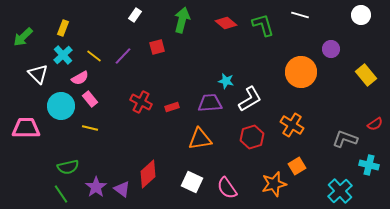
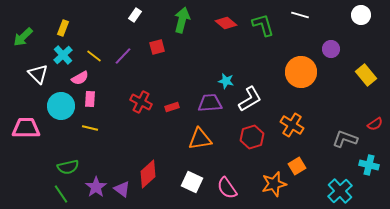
pink rectangle at (90, 99): rotated 42 degrees clockwise
